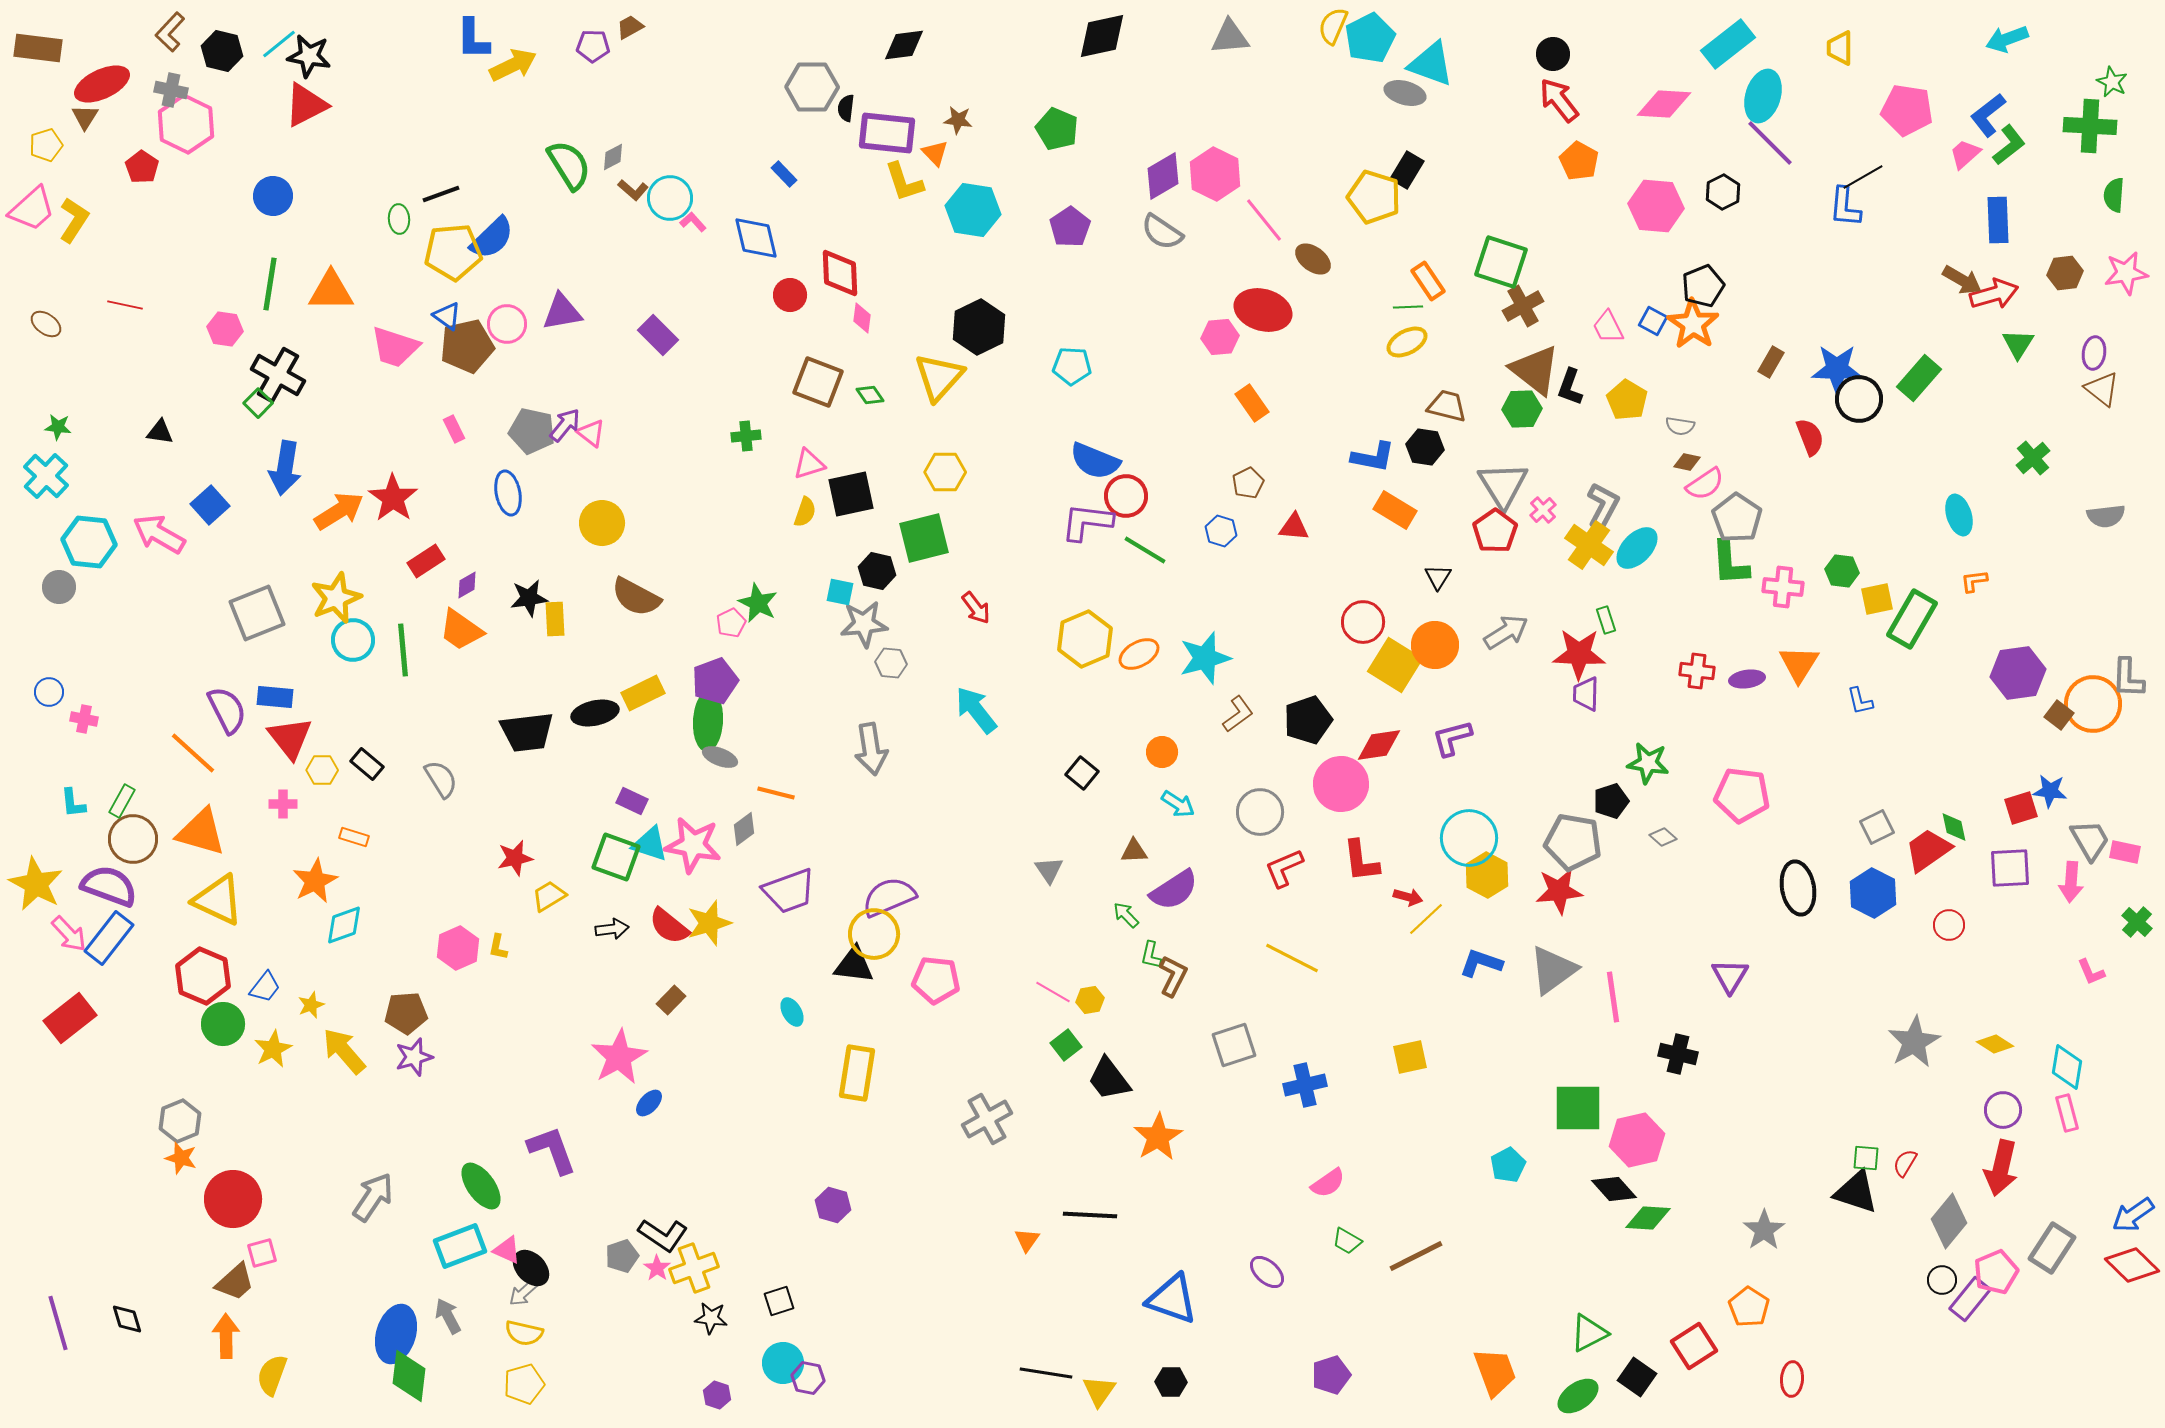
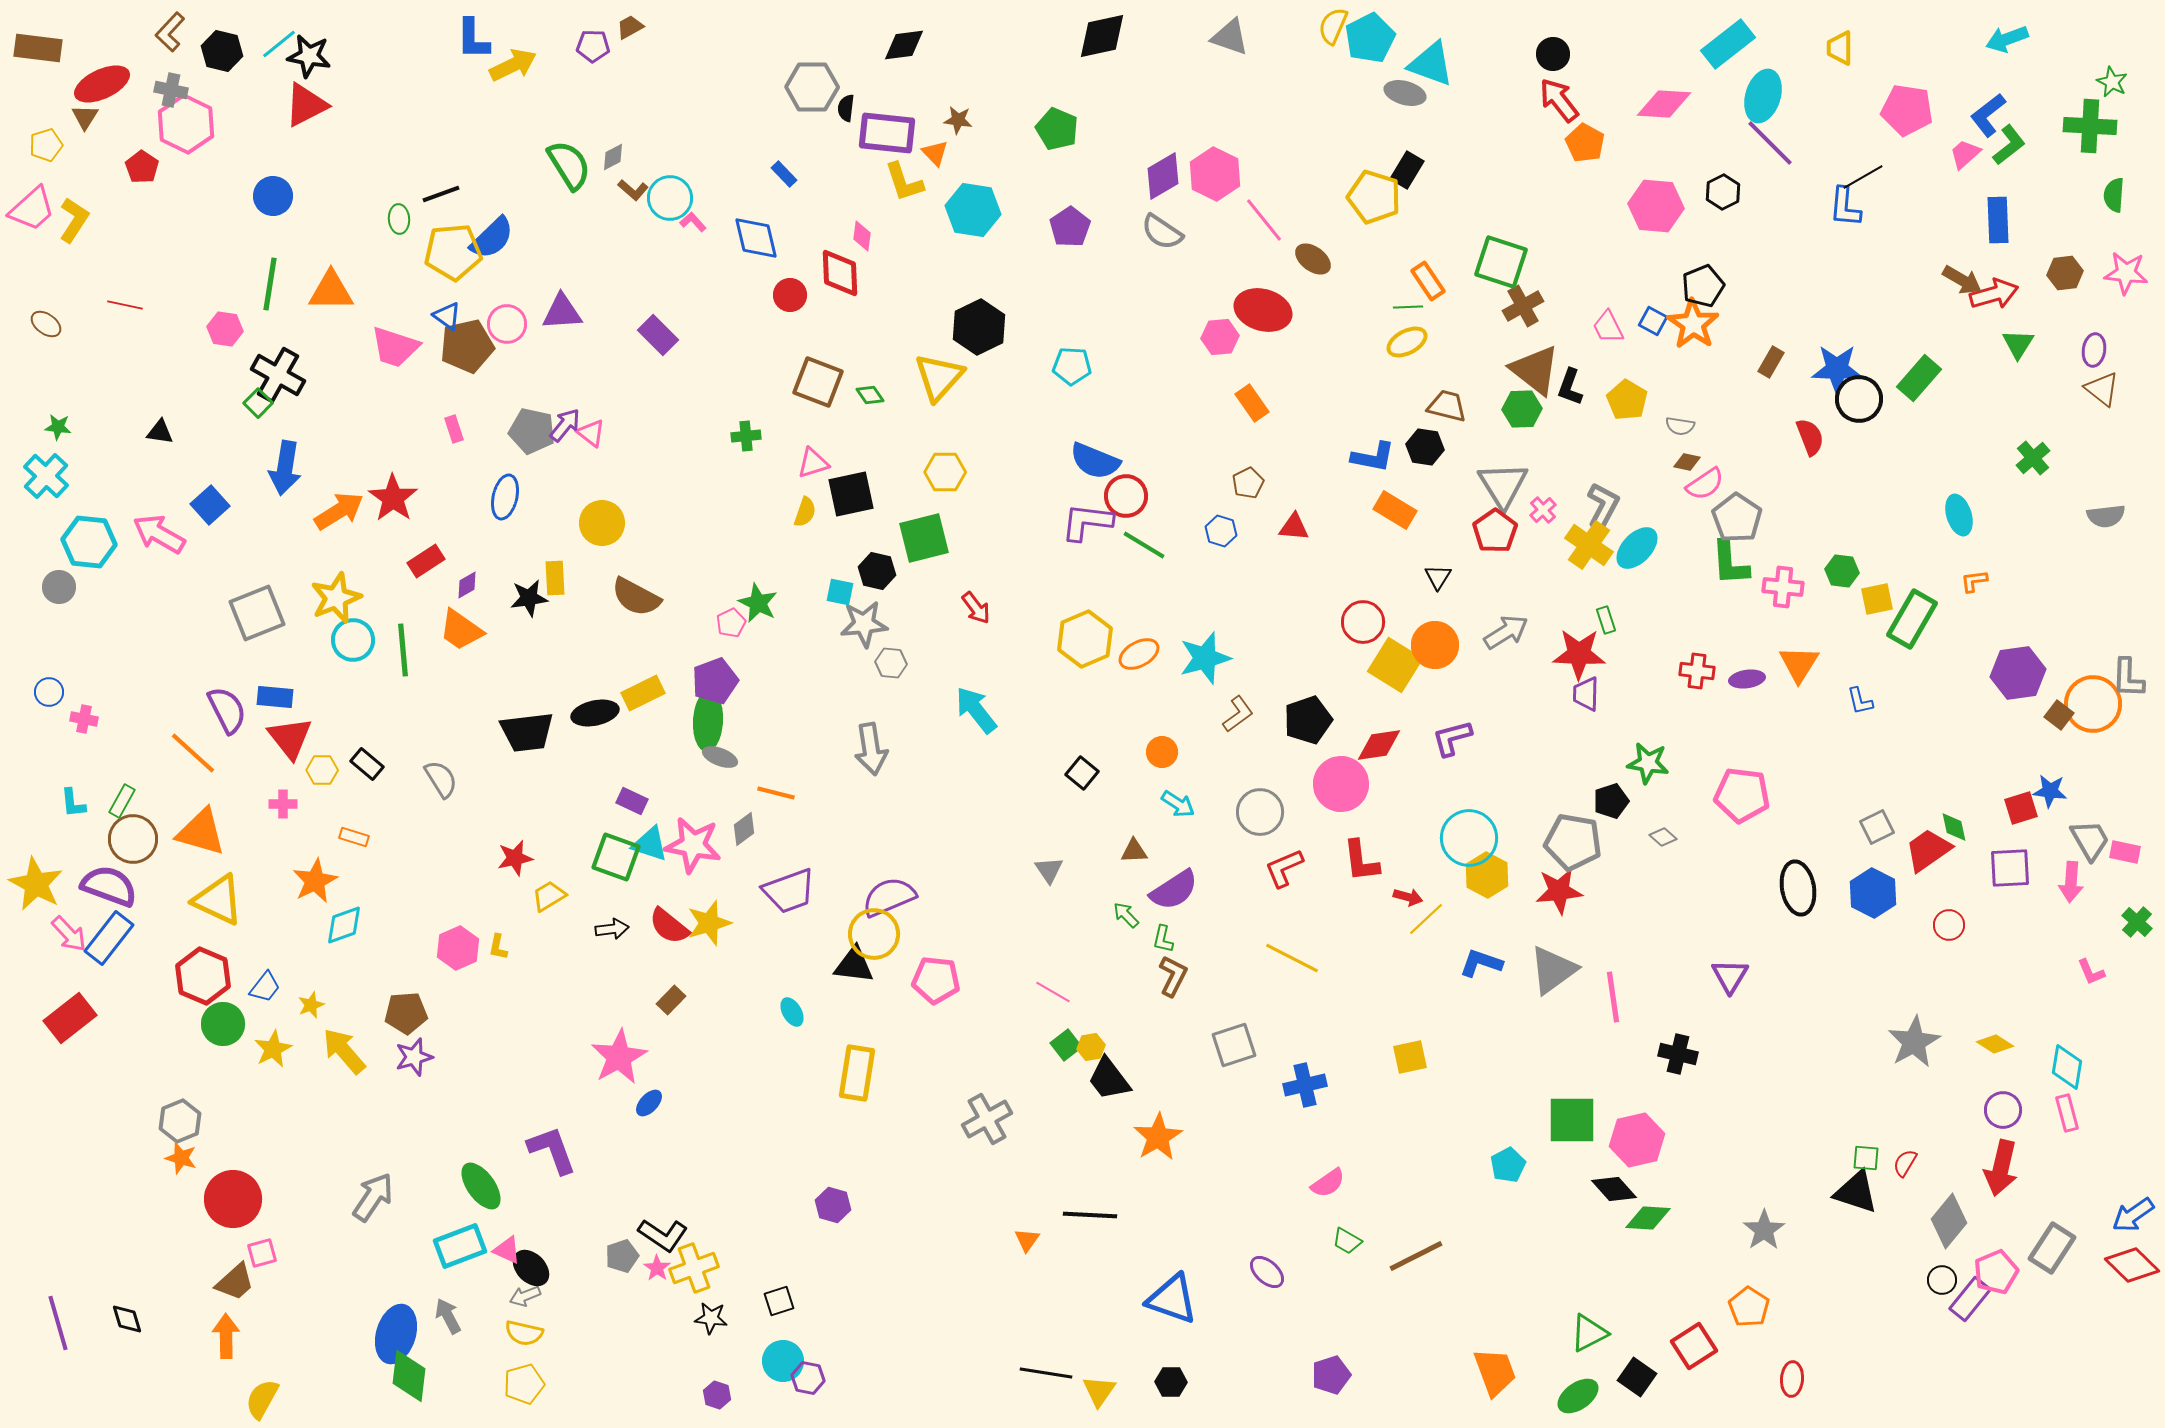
gray triangle at (1230, 37): rotated 24 degrees clockwise
orange pentagon at (1579, 161): moved 6 px right, 18 px up
pink star at (2126, 273): rotated 15 degrees clockwise
purple triangle at (562, 312): rotated 6 degrees clockwise
pink diamond at (862, 318): moved 82 px up
purple ellipse at (2094, 353): moved 3 px up
pink rectangle at (454, 429): rotated 8 degrees clockwise
pink triangle at (809, 464): moved 4 px right, 1 px up
blue ellipse at (508, 493): moved 3 px left, 4 px down; rotated 24 degrees clockwise
green line at (1145, 550): moved 1 px left, 5 px up
yellow rectangle at (555, 619): moved 41 px up
green L-shape at (1151, 955): moved 12 px right, 16 px up
yellow hexagon at (1090, 1000): moved 1 px right, 47 px down
green square at (1578, 1108): moved 6 px left, 12 px down
gray arrow at (523, 1293): moved 2 px right, 3 px down; rotated 20 degrees clockwise
cyan circle at (783, 1363): moved 2 px up
yellow semicircle at (272, 1375): moved 10 px left, 24 px down; rotated 9 degrees clockwise
